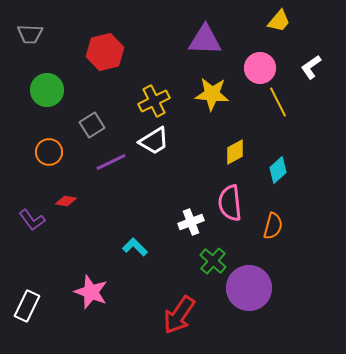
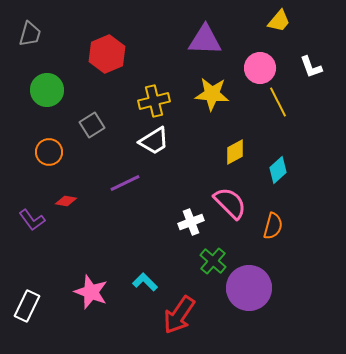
gray trapezoid: rotated 76 degrees counterclockwise
red hexagon: moved 2 px right, 2 px down; rotated 9 degrees counterclockwise
white L-shape: rotated 75 degrees counterclockwise
yellow cross: rotated 12 degrees clockwise
purple line: moved 14 px right, 21 px down
pink semicircle: rotated 141 degrees clockwise
cyan L-shape: moved 10 px right, 35 px down
